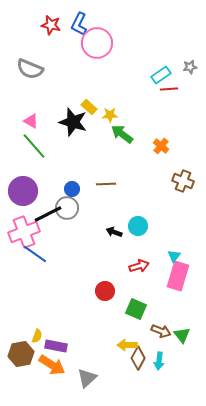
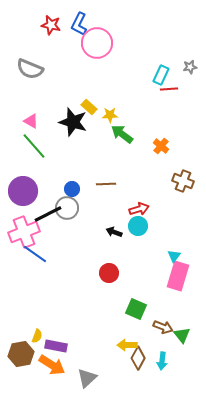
cyan rectangle: rotated 30 degrees counterclockwise
red arrow: moved 57 px up
red circle: moved 4 px right, 18 px up
brown arrow: moved 2 px right, 4 px up
cyan arrow: moved 3 px right
